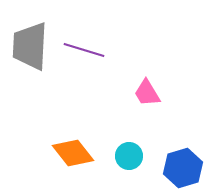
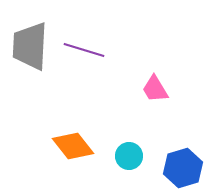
pink trapezoid: moved 8 px right, 4 px up
orange diamond: moved 7 px up
